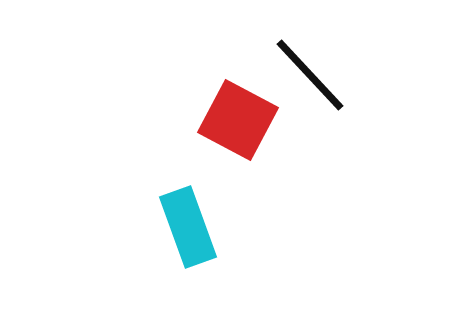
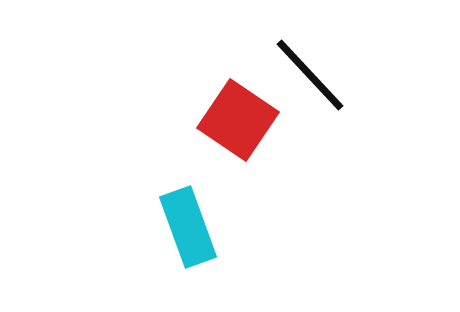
red square: rotated 6 degrees clockwise
